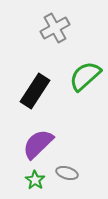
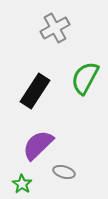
green semicircle: moved 2 px down; rotated 20 degrees counterclockwise
purple semicircle: moved 1 px down
gray ellipse: moved 3 px left, 1 px up
green star: moved 13 px left, 4 px down
